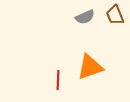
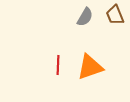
gray semicircle: rotated 36 degrees counterclockwise
red line: moved 15 px up
